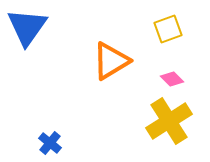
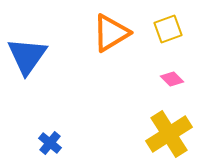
blue triangle: moved 29 px down
orange triangle: moved 28 px up
yellow cross: moved 13 px down
